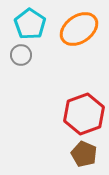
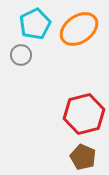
cyan pentagon: moved 5 px right; rotated 12 degrees clockwise
red hexagon: rotated 6 degrees clockwise
brown pentagon: moved 1 px left, 3 px down
